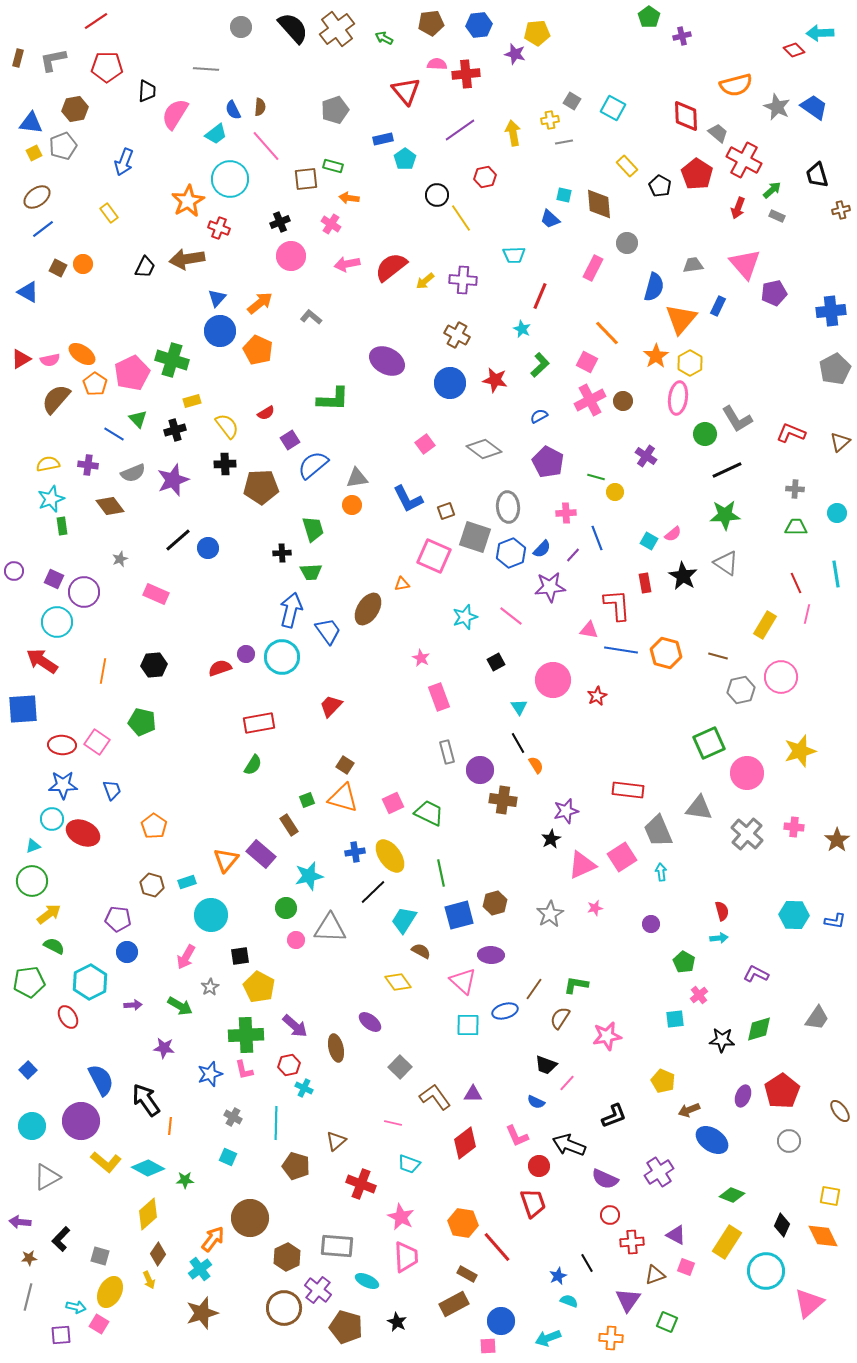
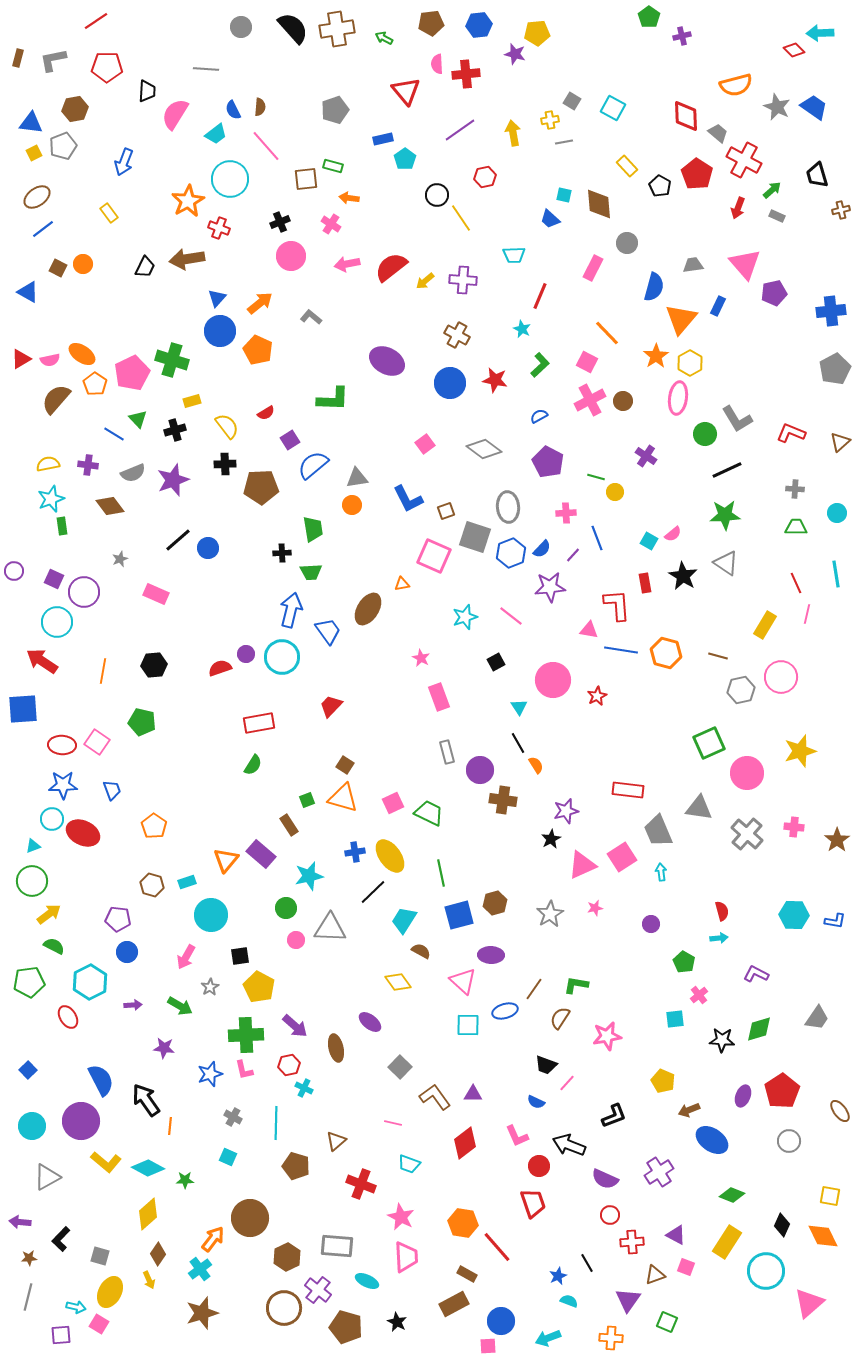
brown cross at (337, 29): rotated 28 degrees clockwise
pink semicircle at (437, 64): rotated 96 degrees counterclockwise
green trapezoid at (313, 529): rotated 8 degrees clockwise
